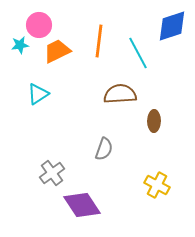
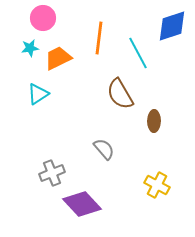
pink circle: moved 4 px right, 7 px up
orange line: moved 3 px up
cyan star: moved 10 px right, 3 px down
orange trapezoid: moved 1 px right, 7 px down
brown semicircle: rotated 116 degrees counterclockwise
gray semicircle: rotated 60 degrees counterclockwise
gray cross: rotated 15 degrees clockwise
purple diamond: moved 1 px up; rotated 9 degrees counterclockwise
